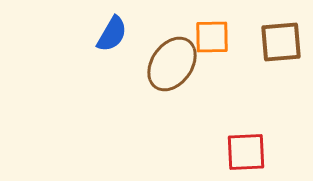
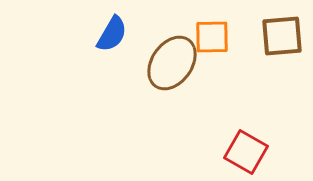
brown square: moved 1 px right, 6 px up
brown ellipse: moved 1 px up
red square: rotated 33 degrees clockwise
